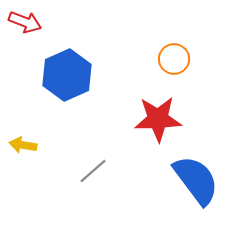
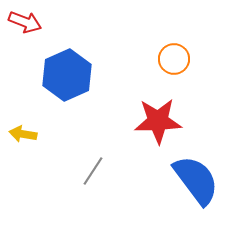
red star: moved 2 px down
yellow arrow: moved 11 px up
gray line: rotated 16 degrees counterclockwise
